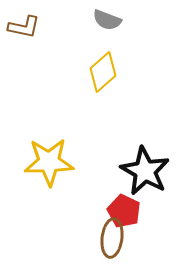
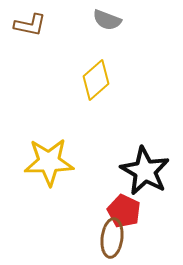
brown L-shape: moved 6 px right, 2 px up
yellow diamond: moved 7 px left, 8 px down
